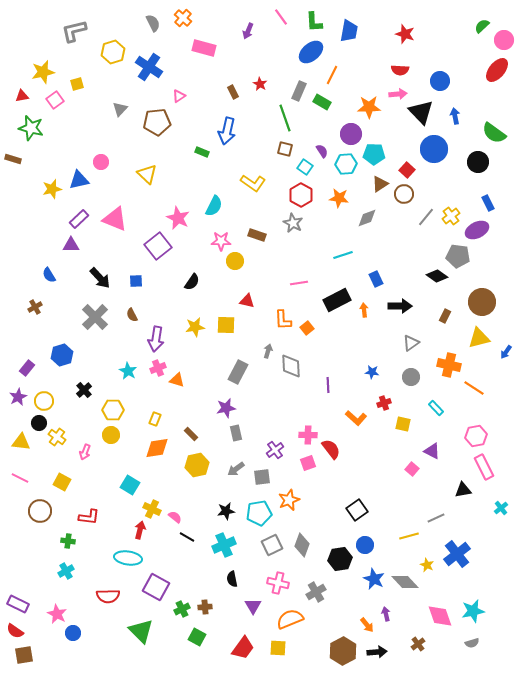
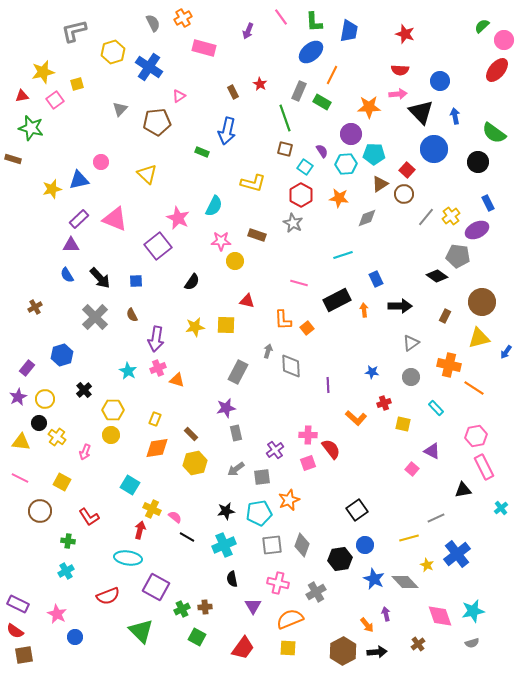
orange cross at (183, 18): rotated 18 degrees clockwise
yellow L-shape at (253, 183): rotated 20 degrees counterclockwise
blue semicircle at (49, 275): moved 18 px right
pink line at (299, 283): rotated 24 degrees clockwise
yellow circle at (44, 401): moved 1 px right, 2 px up
yellow hexagon at (197, 465): moved 2 px left, 2 px up
red L-shape at (89, 517): rotated 50 degrees clockwise
yellow line at (409, 536): moved 2 px down
gray square at (272, 545): rotated 20 degrees clockwise
red semicircle at (108, 596): rotated 20 degrees counterclockwise
blue circle at (73, 633): moved 2 px right, 4 px down
yellow square at (278, 648): moved 10 px right
